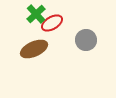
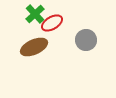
green cross: moved 1 px left
brown ellipse: moved 2 px up
